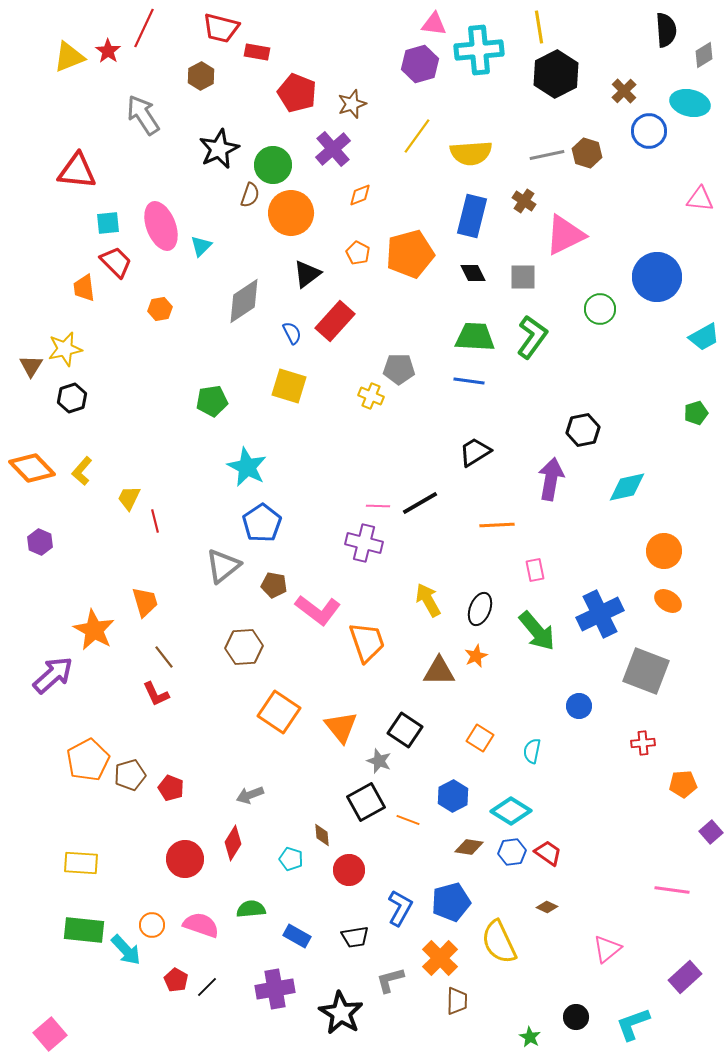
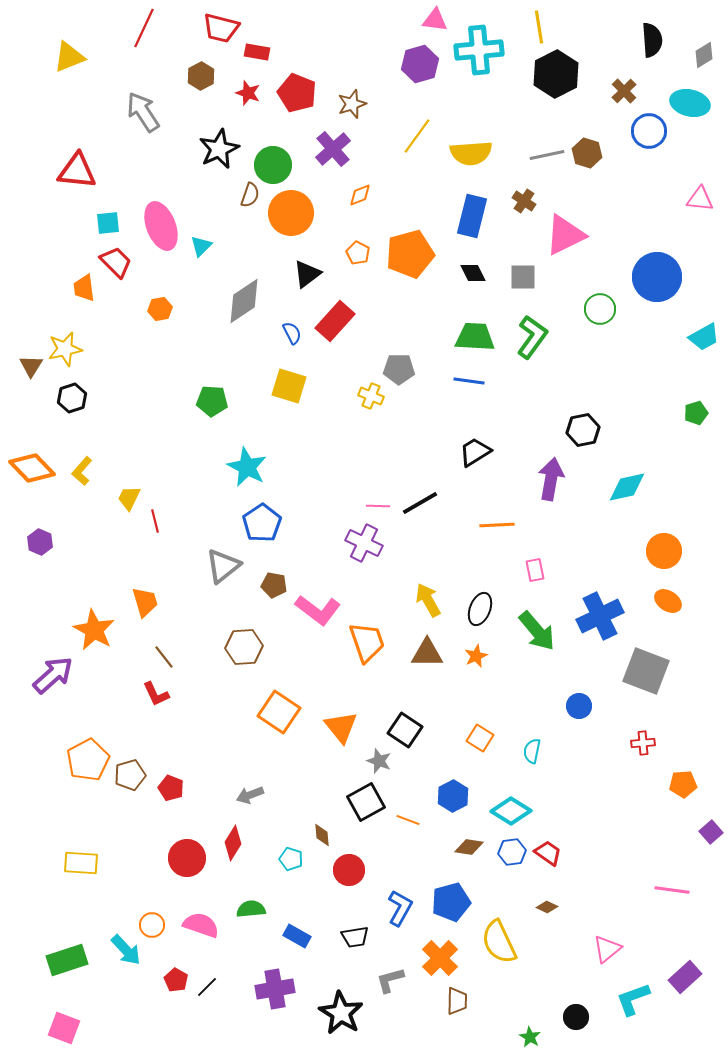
pink triangle at (434, 24): moved 1 px right, 4 px up
black semicircle at (666, 30): moved 14 px left, 10 px down
red star at (108, 51): moved 140 px right, 42 px down; rotated 15 degrees counterclockwise
gray arrow at (143, 115): moved 3 px up
green pentagon at (212, 401): rotated 12 degrees clockwise
purple cross at (364, 543): rotated 12 degrees clockwise
blue cross at (600, 614): moved 2 px down
brown triangle at (439, 671): moved 12 px left, 18 px up
red circle at (185, 859): moved 2 px right, 1 px up
green rectangle at (84, 930): moved 17 px left, 30 px down; rotated 24 degrees counterclockwise
cyan L-shape at (633, 1024): moved 25 px up
pink square at (50, 1034): moved 14 px right, 6 px up; rotated 28 degrees counterclockwise
